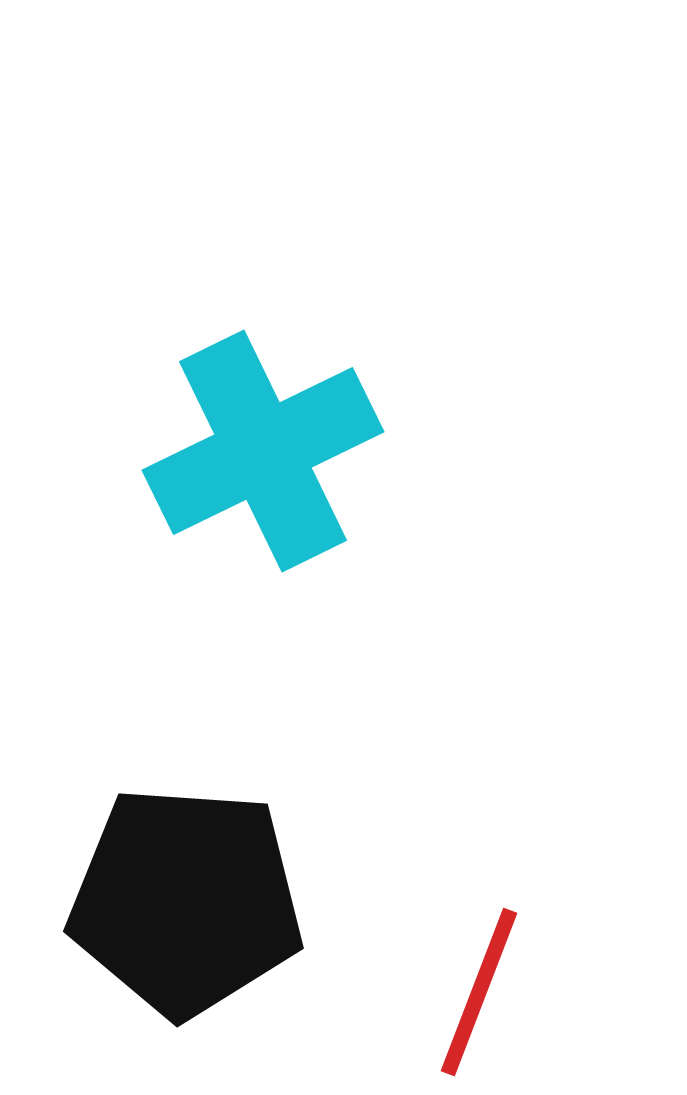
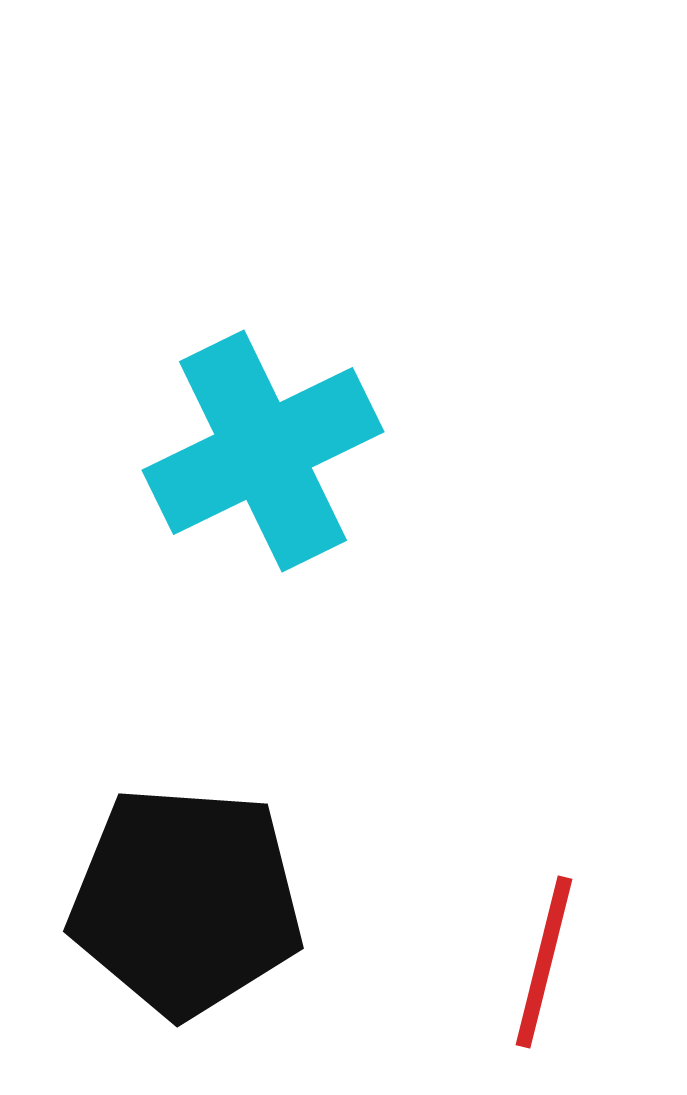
red line: moved 65 px right, 30 px up; rotated 7 degrees counterclockwise
